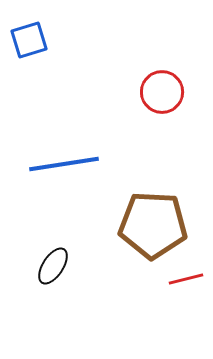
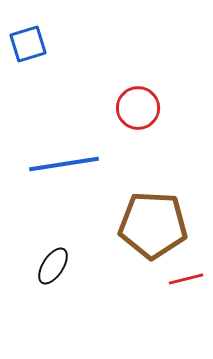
blue square: moved 1 px left, 4 px down
red circle: moved 24 px left, 16 px down
